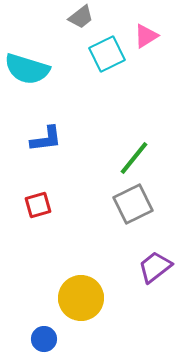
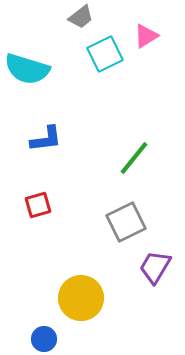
cyan square: moved 2 px left
gray square: moved 7 px left, 18 px down
purple trapezoid: rotated 21 degrees counterclockwise
